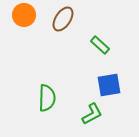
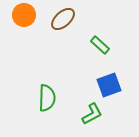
brown ellipse: rotated 15 degrees clockwise
blue square: rotated 10 degrees counterclockwise
